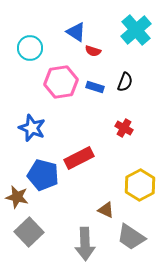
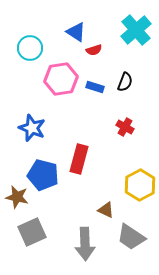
red semicircle: moved 1 px right, 1 px up; rotated 35 degrees counterclockwise
pink hexagon: moved 3 px up
red cross: moved 1 px right, 1 px up
red rectangle: moved 1 px down; rotated 48 degrees counterclockwise
gray square: moved 3 px right; rotated 20 degrees clockwise
